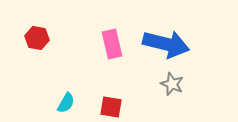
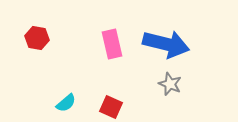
gray star: moved 2 px left
cyan semicircle: rotated 20 degrees clockwise
red square: rotated 15 degrees clockwise
